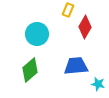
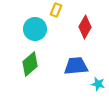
yellow rectangle: moved 12 px left
cyan circle: moved 2 px left, 5 px up
green diamond: moved 6 px up
